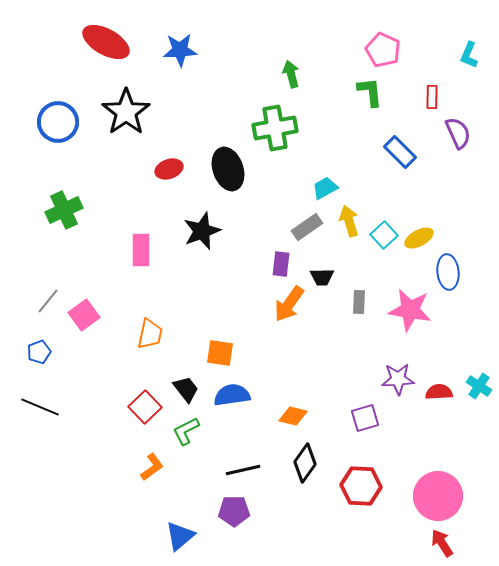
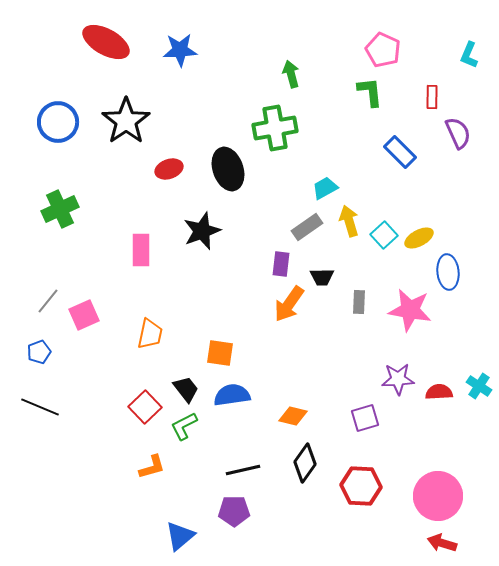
black star at (126, 112): moved 9 px down
green cross at (64, 210): moved 4 px left, 1 px up
pink square at (84, 315): rotated 12 degrees clockwise
green L-shape at (186, 431): moved 2 px left, 5 px up
orange L-shape at (152, 467): rotated 20 degrees clockwise
red arrow at (442, 543): rotated 40 degrees counterclockwise
